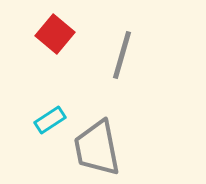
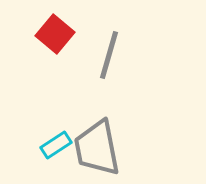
gray line: moved 13 px left
cyan rectangle: moved 6 px right, 25 px down
